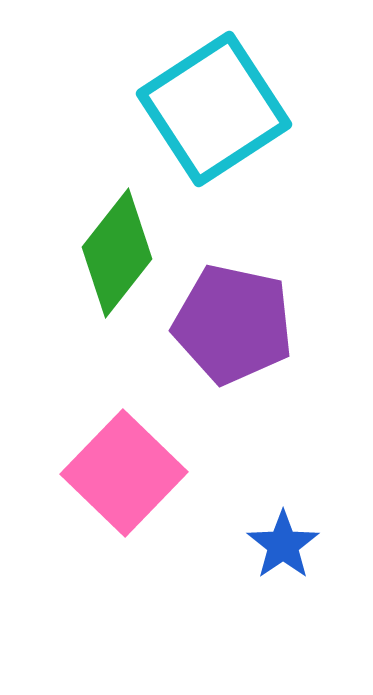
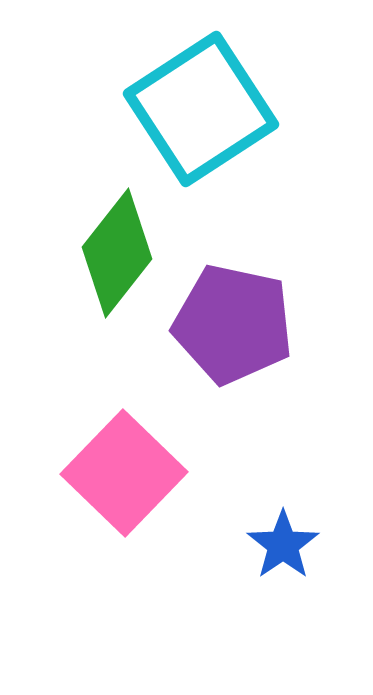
cyan square: moved 13 px left
